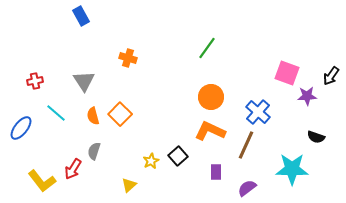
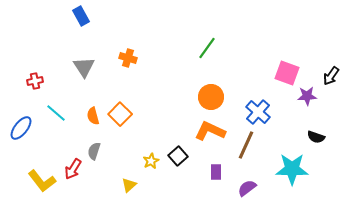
gray triangle: moved 14 px up
